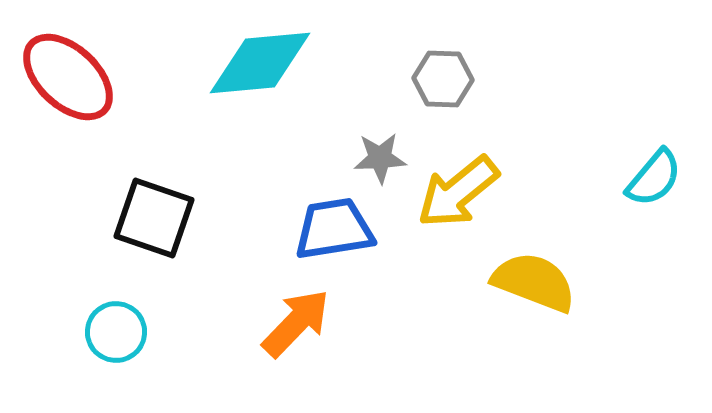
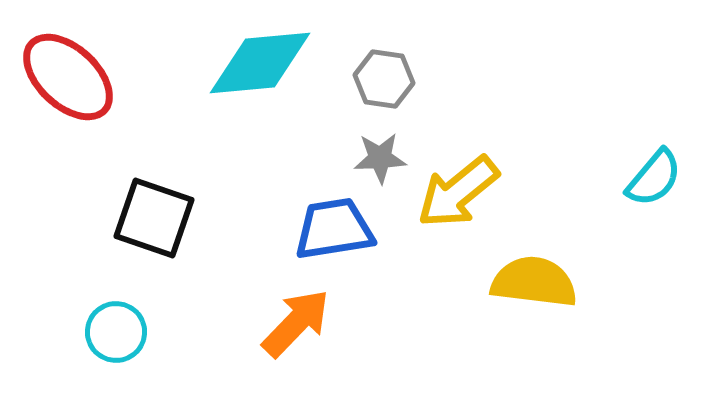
gray hexagon: moved 59 px left; rotated 6 degrees clockwise
yellow semicircle: rotated 14 degrees counterclockwise
